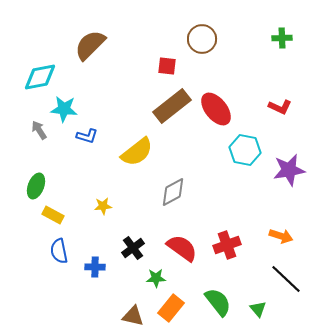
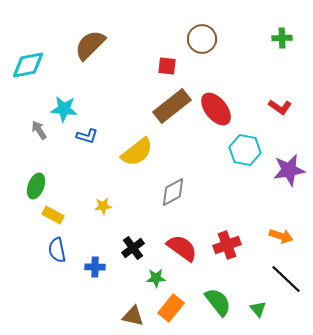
cyan diamond: moved 12 px left, 12 px up
red L-shape: rotated 10 degrees clockwise
blue semicircle: moved 2 px left, 1 px up
